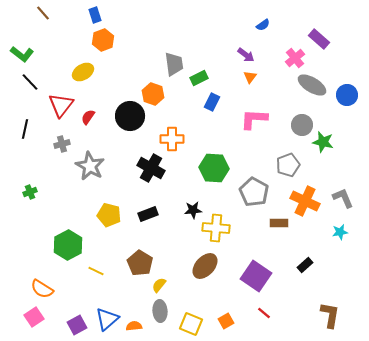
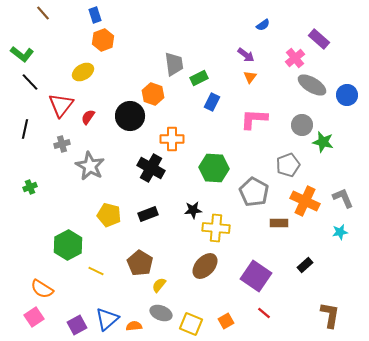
green cross at (30, 192): moved 5 px up
gray ellipse at (160, 311): moved 1 px right, 2 px down; rotated 65 degrees counterclockwise
